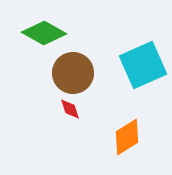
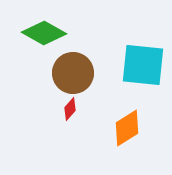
cyan square: rotated 30 degrees clockwise
red diamond: rotated 60 degrees clockwise
orange diamond: moved 9 px up
